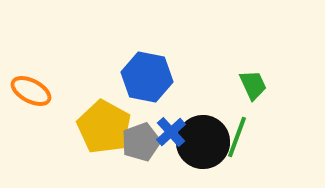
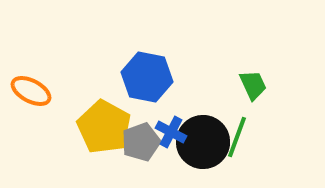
blue cross: rotated 20 degrees counterclockwise
